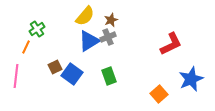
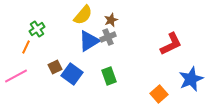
yellow semicircle: moved 2 px left, 1 px up
pink line: rotated 55 degrees clockwise
